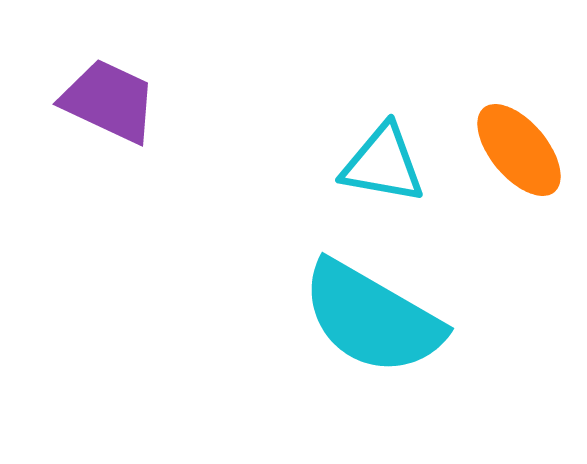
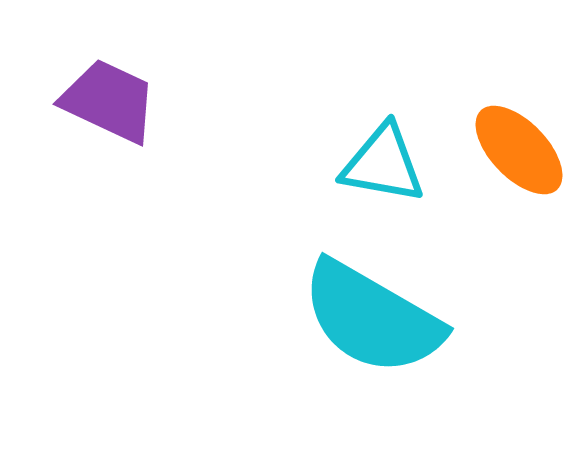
orange ellipse: rotated 4 degrees counterclockwise
